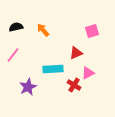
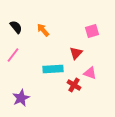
black semicircle: rotated 64 degrees clockwise
red triangle: rotated 24 degrees counterclockwise
pink triangle: moved 2 px right; rotated 48 degrees clockwise
purple star: moved 7 px left, 11 px down
